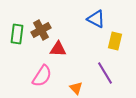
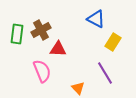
yellow rectangle: moved 2 px left, 1 px down; rotated 18 degrees clockwise
pink semicircle: moved 5 px up; rotated 55 degrees counterclockwise
orange triangle: moved 2 px right
